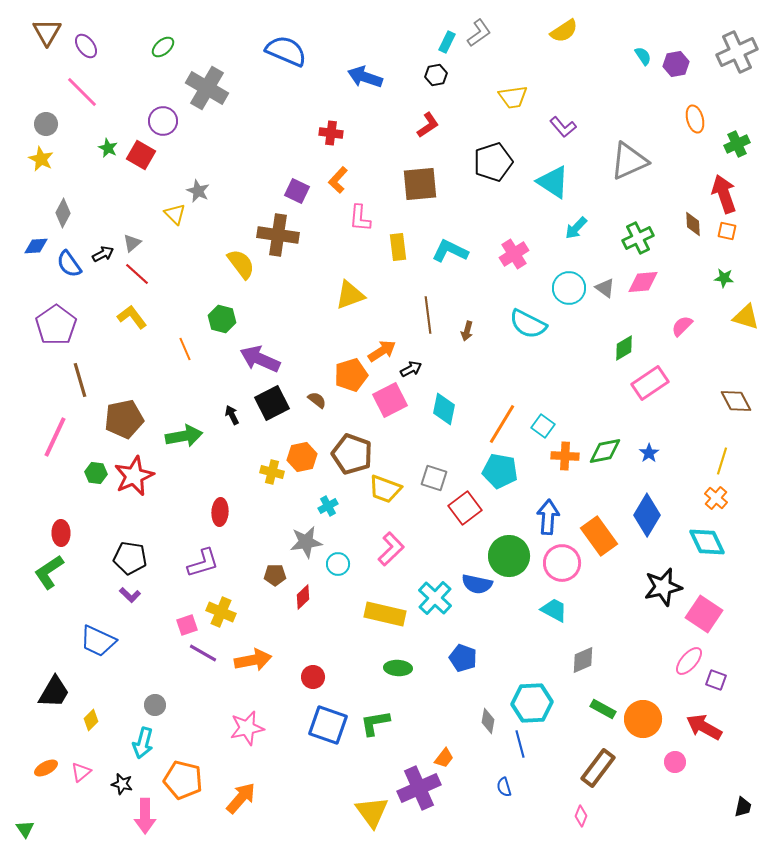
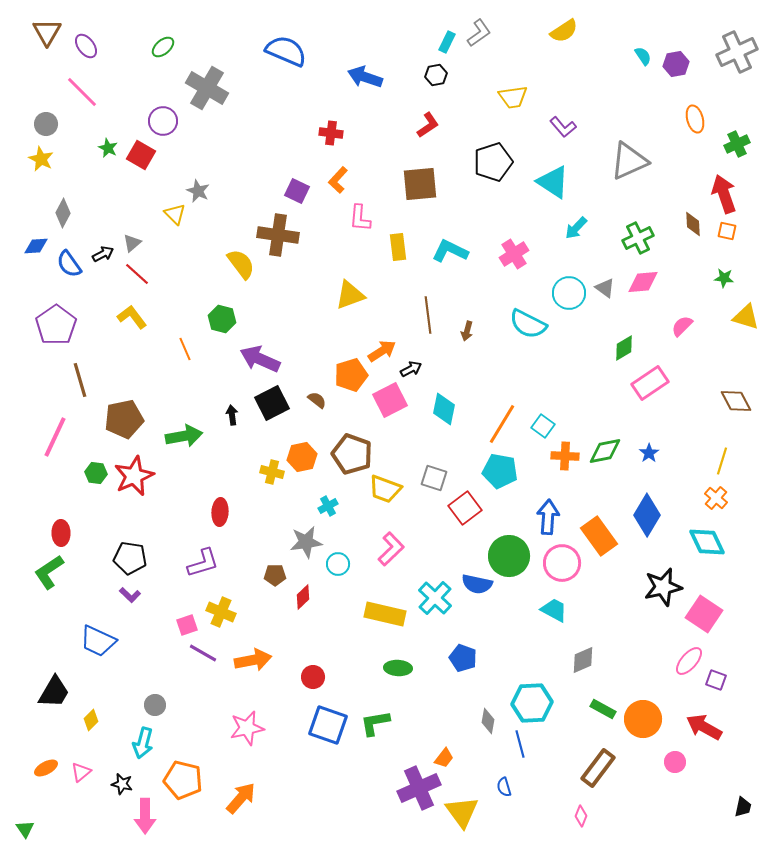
cyan circle at (569, 288): moved 5 px down
black arrow at (232, 415): rotated 18 degrees clockwise
yellow triangle at (372, 812): moved 90 px right
